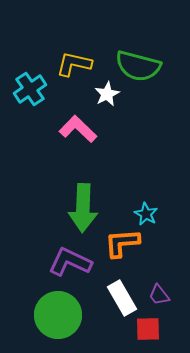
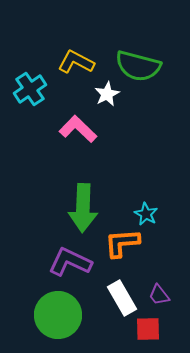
yellow L-shape: moved 2 px right, 2 px up; rotated 15 degrees clockwise
